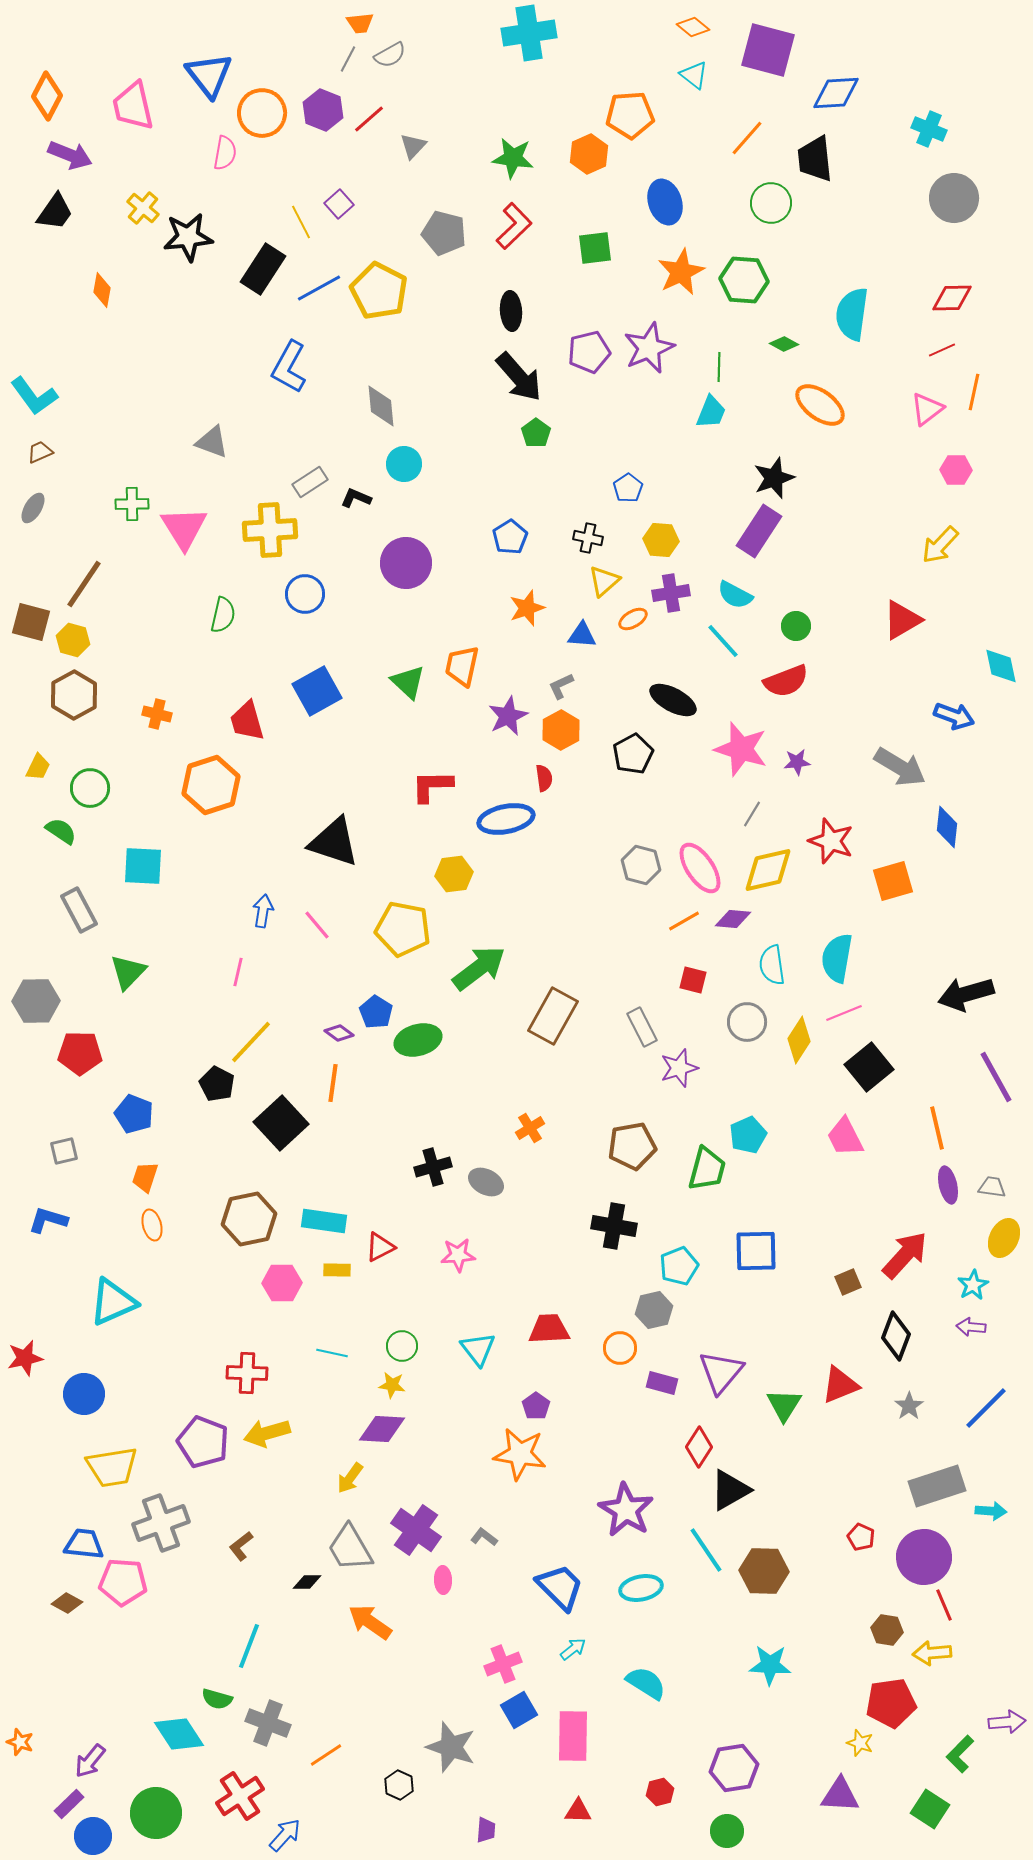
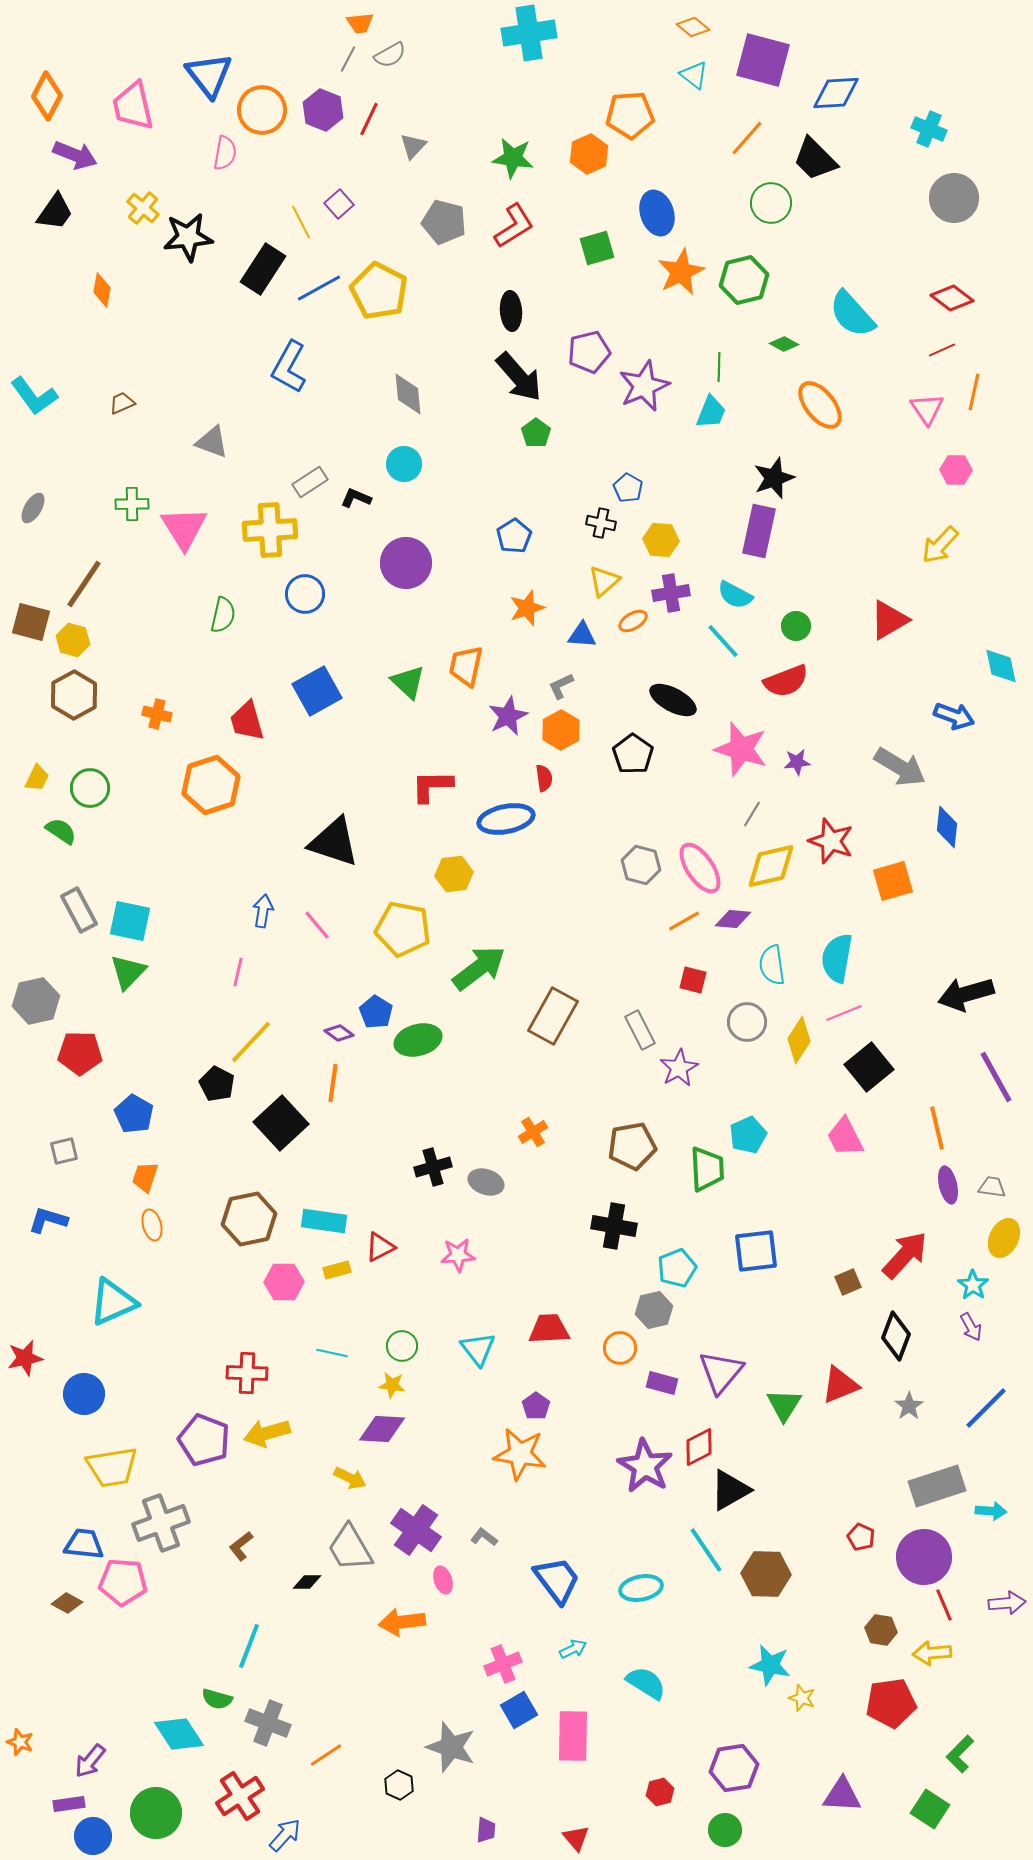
purple square at (768, 50): moved 5 px left, 10 px down
orange circle at (262, 113): moved 3 px up
red line at (369, 119): rotated 24 degrees counterclockwise
purple arrow at (70, 155): moved 5 px right
black trapezoid at (815, 159): rotated 39 degrees counterclockwise
blue ellipse at (665, 202): moved 8 px left, 11 px down
red L-shape at (514, 226): rotated 12 degrees clockwise
gray pentagon at (444, 233): moved 11 px up
green square at (595, 248): moved 2 px right; rotated 9 degrees counterclockwise
green hexagon at (744, 280): rotated 18 degrees counterclockwise
red diamond at (952, 298): rotated 39 degrees clockwise
cyan semicircle at (852, 314): rotated 50 degrees counterclockwise
purple star at (649, 348): moved 5 px left, 38 px down
orange ellipse at (820, 405): rotated 15 degrees clockwise
gray diamond at (381, 406): moved 27 px right, 12 px up
pink triangle at (927, 409): rotated 27 degrees counterclockwise
brown trapezoid at (40, 452): moved 82 px right, 49 px up
blue pentagon at (628, 488): rotated 8 degrees counterclockwise
purple rectangle at (759, 531): rotated 21 degrees counterclockwise
blue pentagon at (510, 537): moved 4 px right, 1 px up
black cross at (588, 538): moved 13 px right, 15 px up
orange ellipse at (633, 619): moved 2 px down
red triangle at (902, 620): moved 13 px left
orange trapezoid at (462, 666): moved 4 px right
black pentagon at (633, 754): rotated 9 degrees counterclockwise
yellow trapezoid at (38, 767): moved 1 px left, 11 px down
cyan square at (143, 866): moved 13 px left, 55 px down; rotated 9 degrees clockwise
yellow diamond at (768, 870): moved 3 px right, 4 px up
gray hexagon at (36, 1001): rotated 12 degrees counterclockwise
gray rectangle at (642, 1027): moved 2 px left, 3 px down
purple star at (679, 1068): rotated 12 degrees counterclockwise
blue pentagon at (134, 1114): rotated 9 degrees clockwise
orange cross at (530, 1128): moved 3 px right, 4 px down
green trapezoid at (707, 1169): rotated 18 degrees counterclockwise
gray ellipse at (486, 1182): rotated 8 degrees counterclockwise
blue square at (756, 1251): rotated 6 degrees counterclockwise
cyan pentagon at (679, 1266): moved 2 px left, 2 px down
yellow rectangle at (337, 1270): rotated 16 degrees counterclockwise
pink hexagon at (282, 1283): moved 2 px right, 1 px up
cyan star at (973, 1285): rotated 8 degrees counterclockwise
purple arrow at (971, 1327): rotated 124 degrees counterclockwise
purple pentagon at (203, 1442): moved 1 px right, 2 px up
red diamond at (699, 1447): rotated 30 degrees clockwise
yellow arrow at (350, 1478): rotated 100 degrees counterclockwise
purple star at (626, 1510): moved 19 px right, 44 px up
brown hexagon at (764, 1571): moved 2 px right, 3 px down
pink ellipse at (443, 1580): rotated 16 degrees counterclockwise
blue trapezoid at (560, 1587): moved 3 px left, 7 px up; rotated 8 degrees clockwise
orange arrow at (370, 1622): moved 32 px right; rotated 42 degrees counterclockwise
brown hexagon at (887, 1630): moved 6 px left
cyan arrow at (573, 1649): rotated 12 degrees clockwise
cyan star at (770, 1665): rotated 9 degrees clockwise
purple arrow at (1007, 1722): moved 119 px up
yellow star at (860, 1743): moved 58 px left, 45 px up
purple triangle at (840, 1795): moved 2 px right
purple rectangle at (69, 1804): rotated 36 degrees clockwise
red triangle at (578, 1811): moved 2 px left, 27 px down; rotated 48 degrees clockwise
green circle at (727, 1831): moved 2 px left, 1 px up
